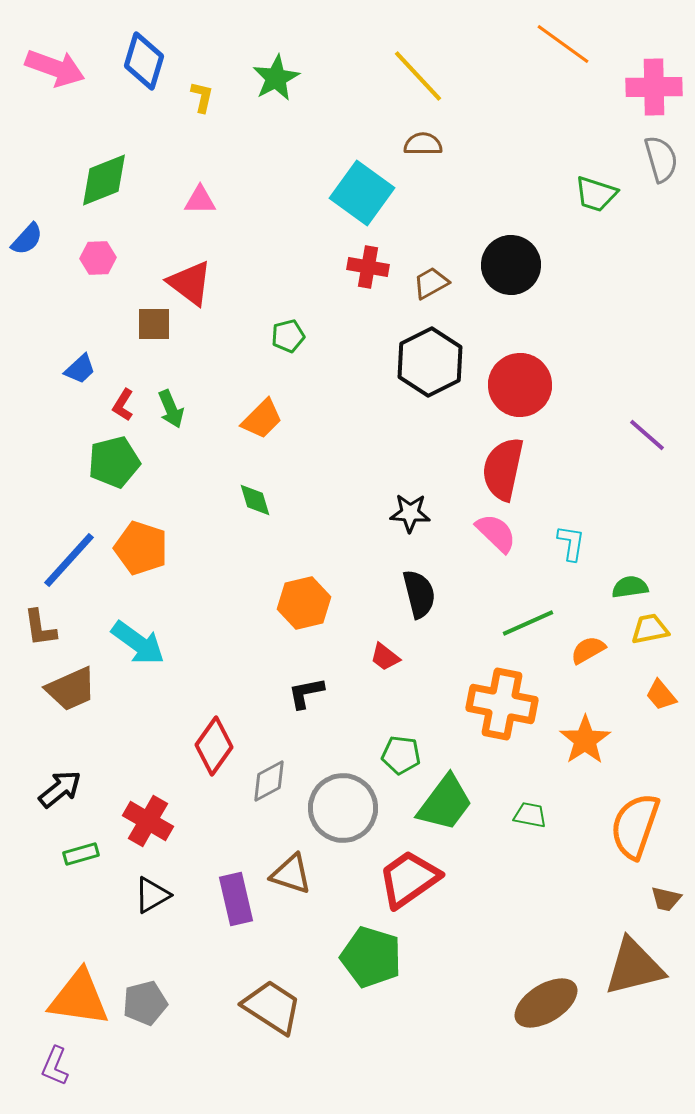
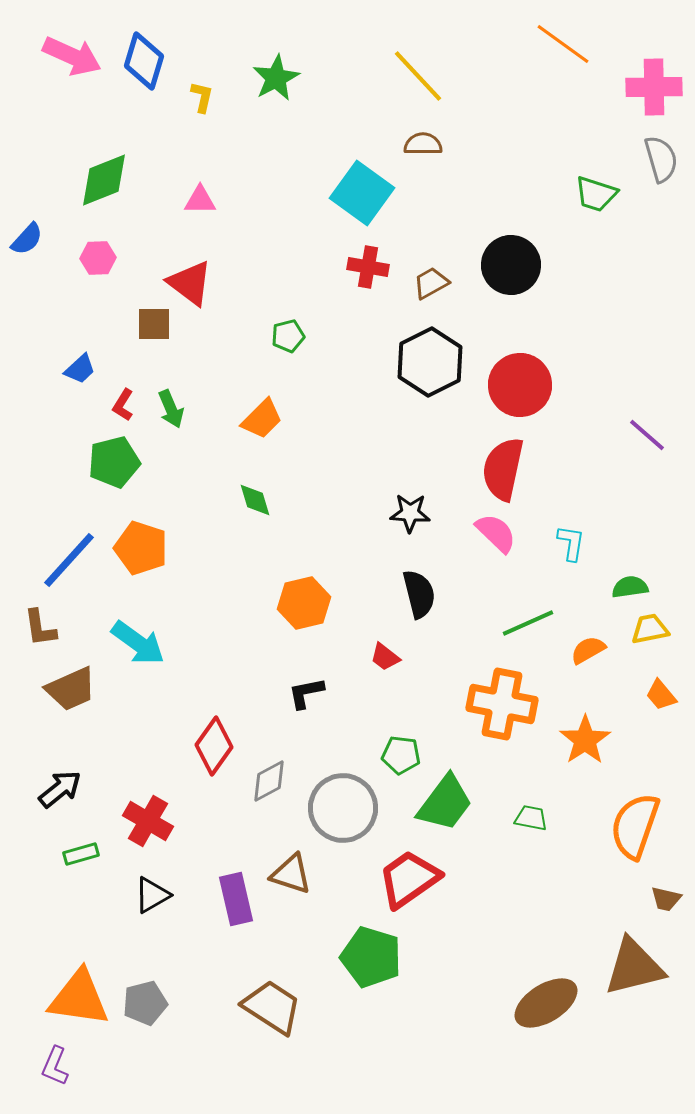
pink arrow at (55, 68): moved 17 px right, 12 px up; rotated 4 degrees clockwise
green trapezoid at (530, 815): moved 1 px right, 3 px down
